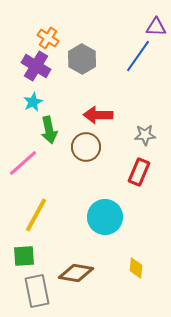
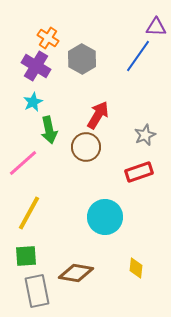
red arrow: rotated 120 degrees clockwise
gray star: rotated 20 degrees counterclockwise
red rectangle: rotated 48 degrees clockwise
yellow line: moved 7 px left, 2 px up
green square: moved 2 px right
